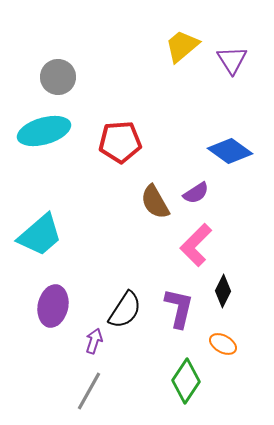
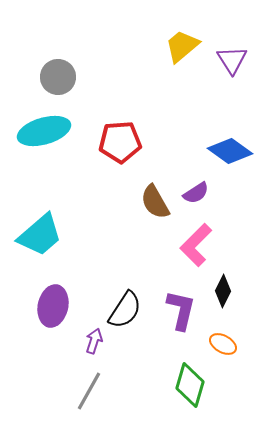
purple L-shape: moved 2 px right, 2 px down
green diamond: moved 4 px right, 4 px down; rotated 18 degrees counterclockwise
